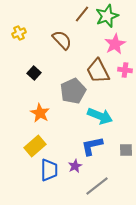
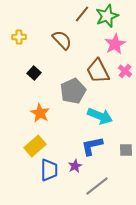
yellow cross: moved 4 px down; rotated 24 degrees clockwise
pink cross: moved 1 px down; rotated 32 degrees clockwise
